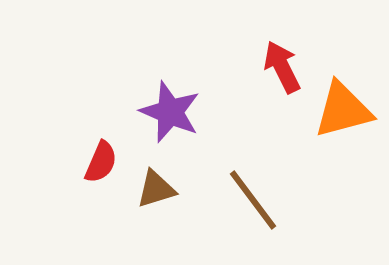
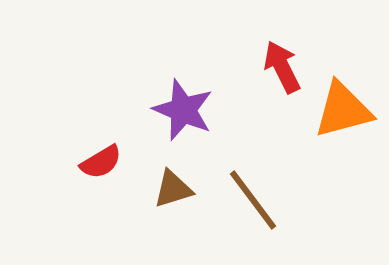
purple star: moved 13 px right, 2 px up
red semicircle: rotated 36 degrees clockwise
brown triangle: moved 17 px right
